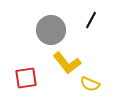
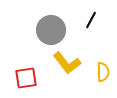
yellow semicircle: moved 13 px right, 12 px up; rotated 114 degrees counterclockwise
